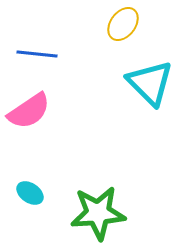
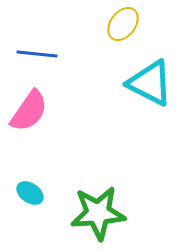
cyan triangle: rotated 18 degrees counterclockwise
pink semicircle: rotated 21 degrees counterclockwise
